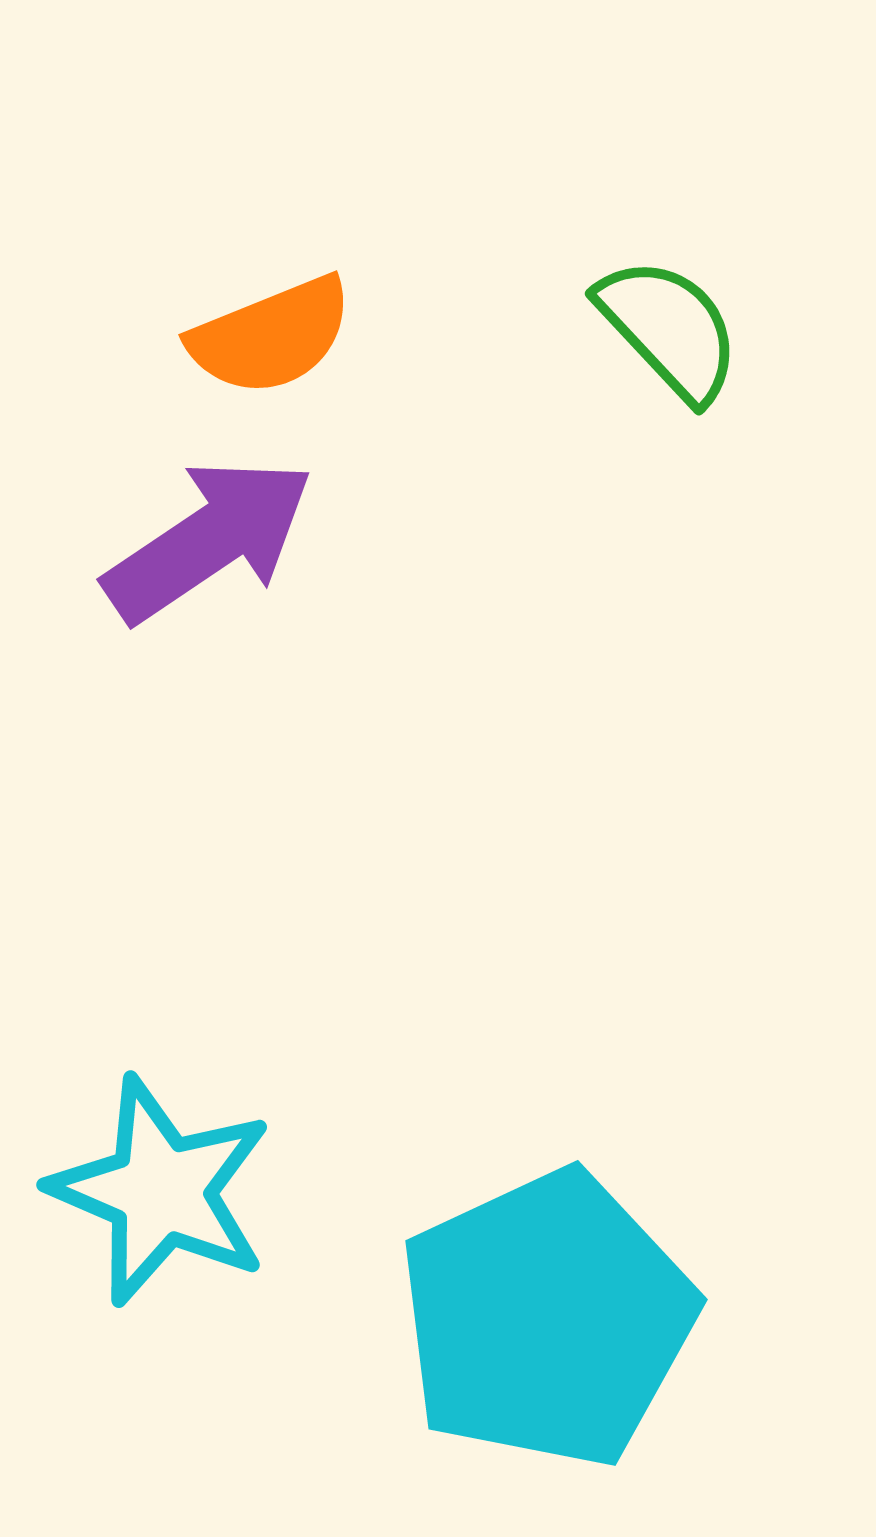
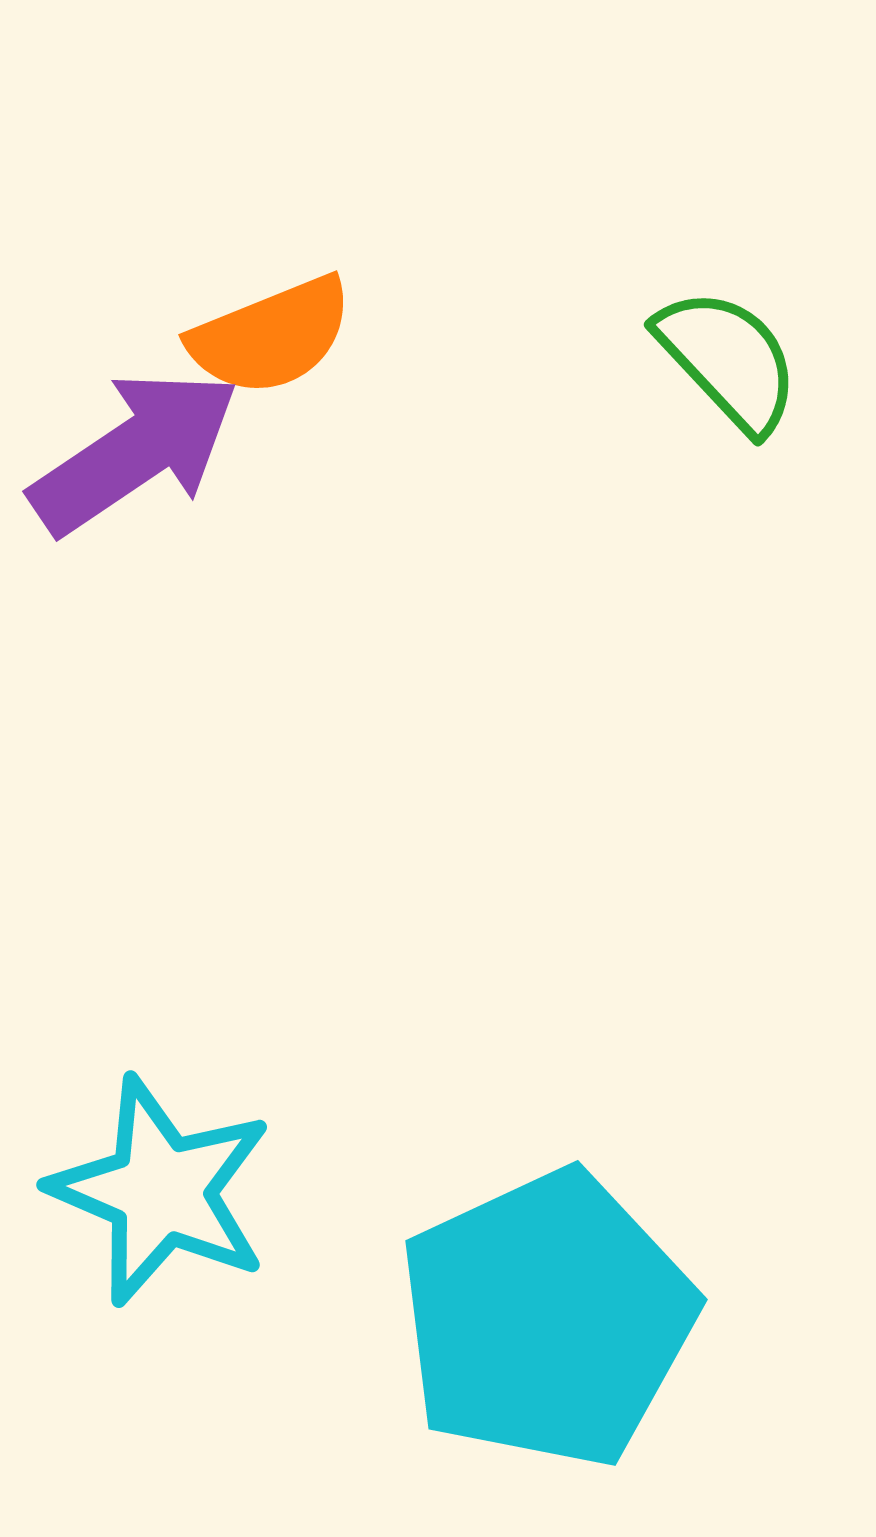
green semicircle: moved 59 px right, 31 px down
purple arrow: moved 74 px left, 88 px up
